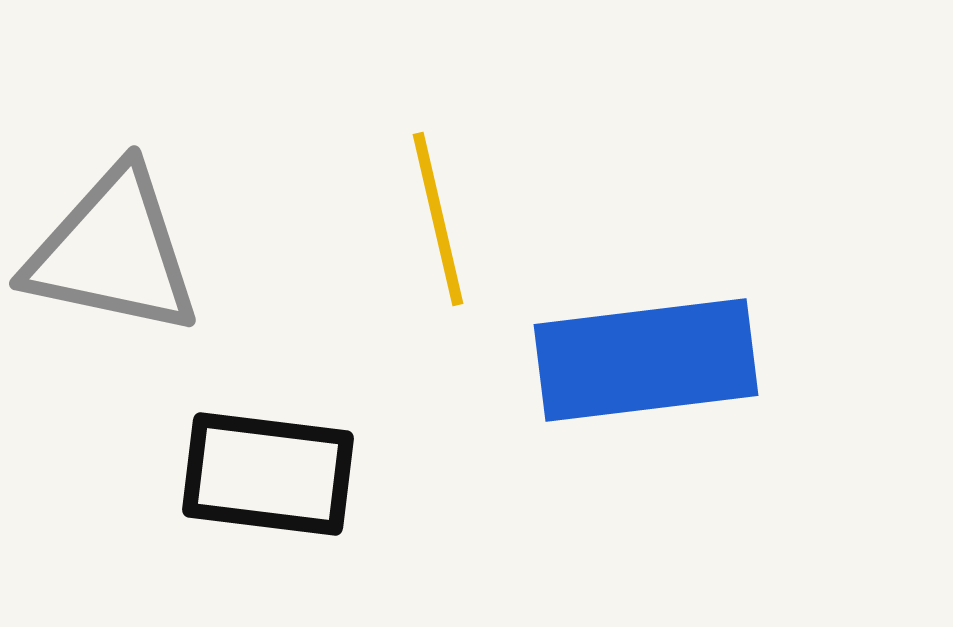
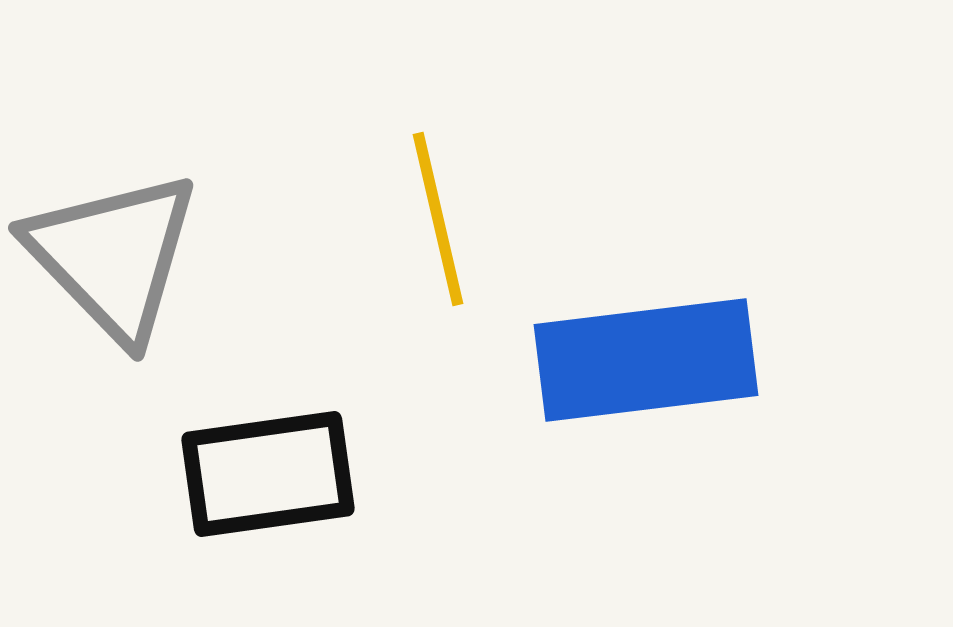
gray triangle: moved 4 px down; rotated 34 degrees clockwise
black rectangle: rotated 15 degrees counterclockwise
